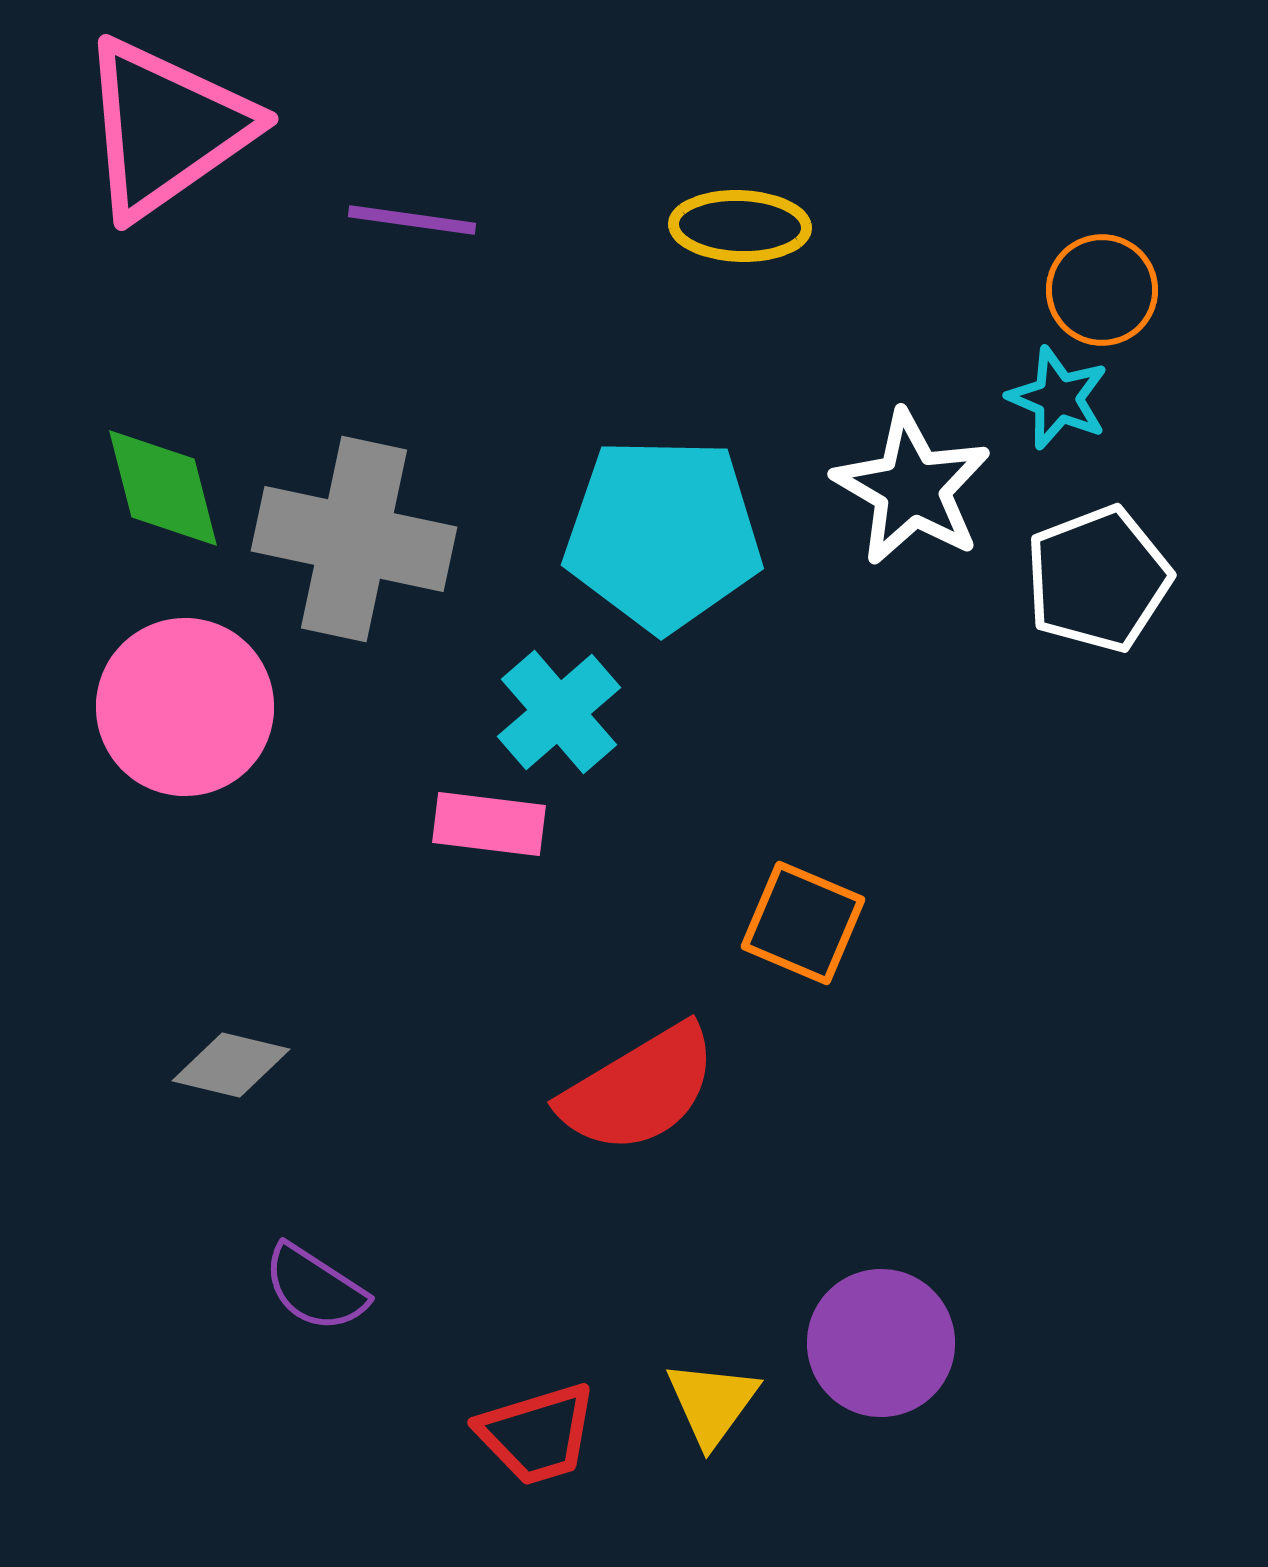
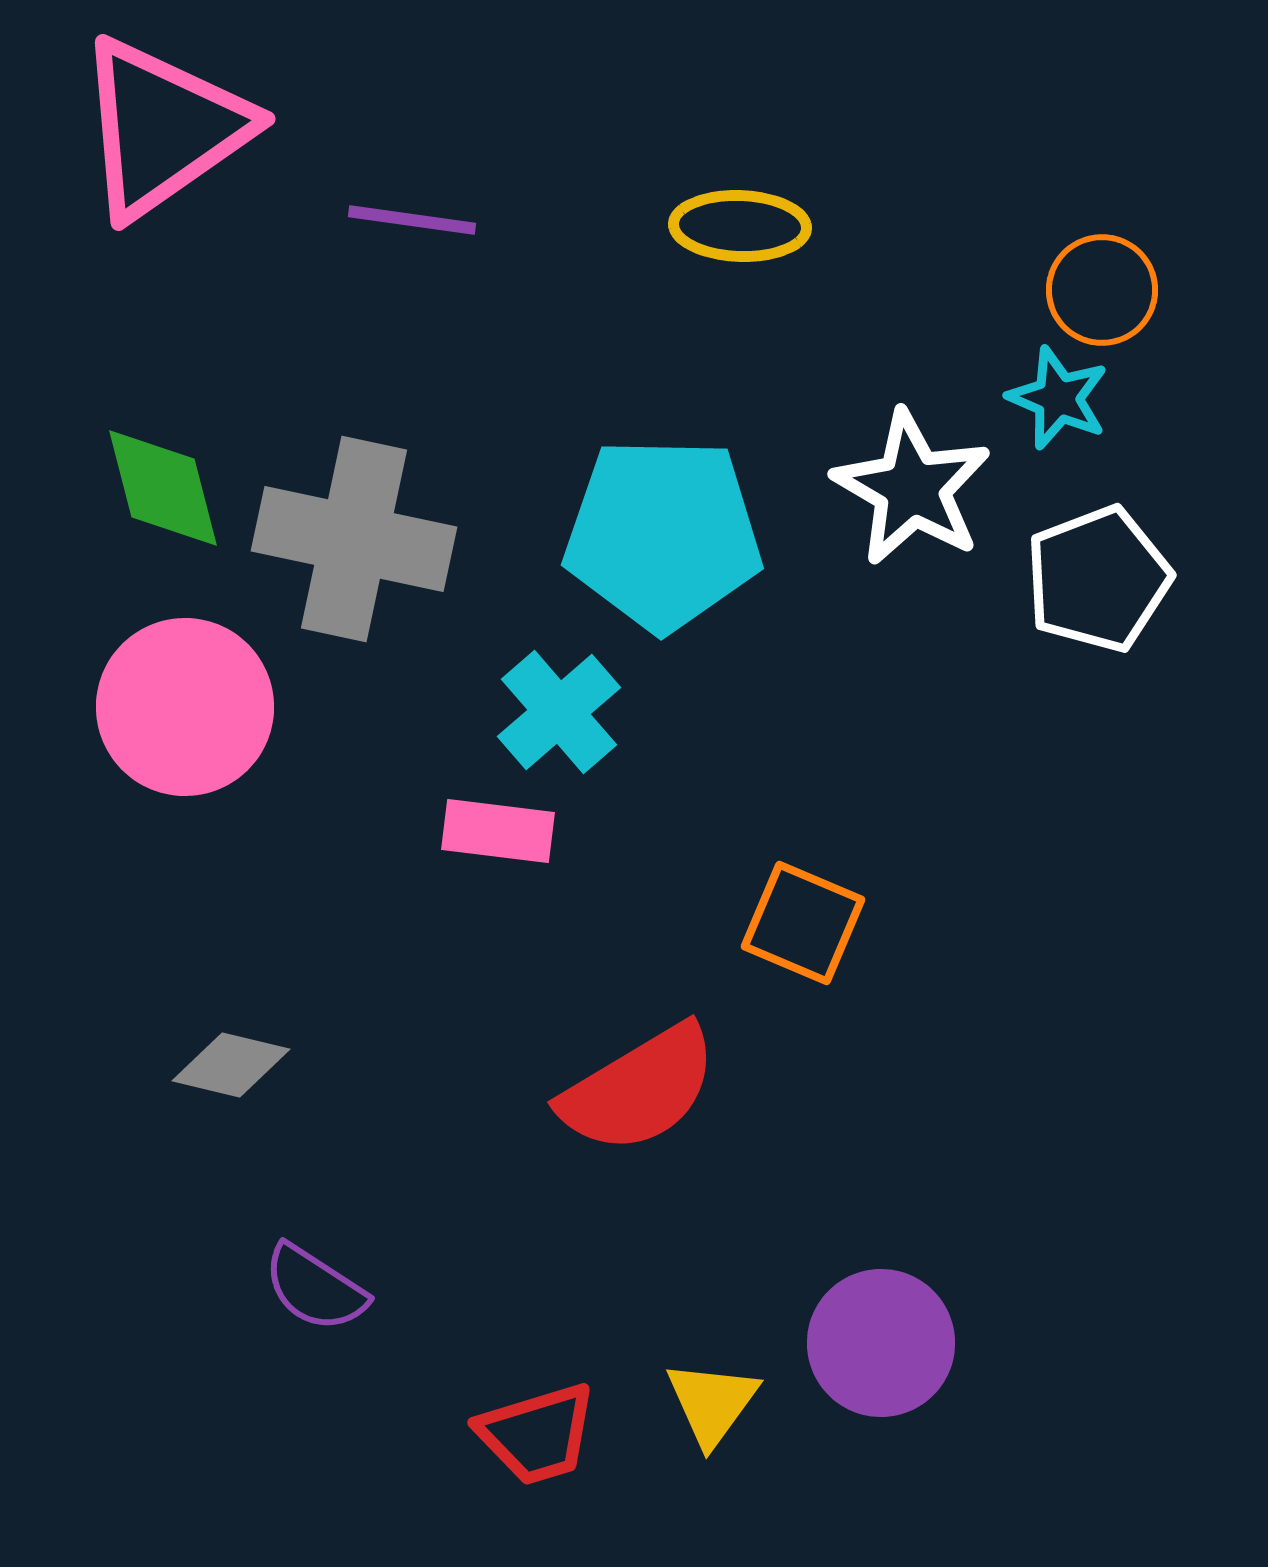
pink triangle: moved 3 px left
pink rectangle: moved 9 px right, 7 px down
